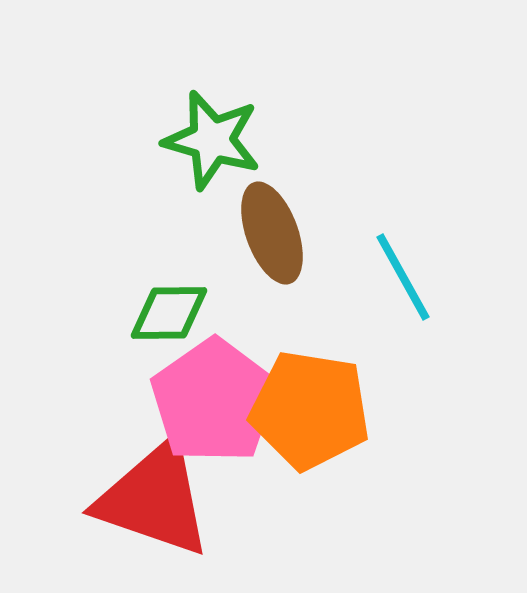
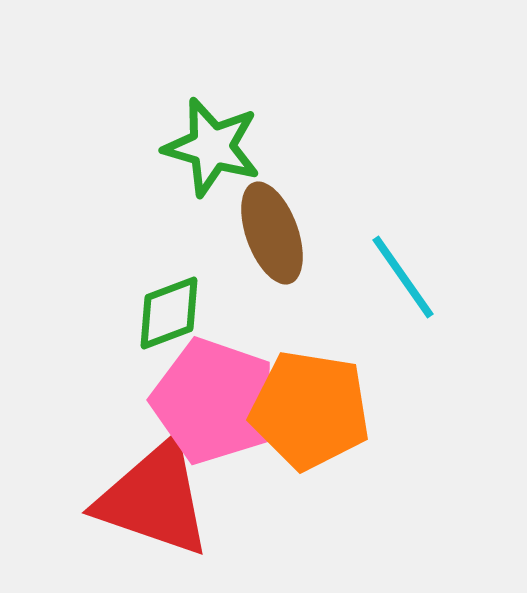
green star: moved 7 px down
cyan line: rotated 6 degrees counterclockwise
green diamond: rotated 20 degrees counterclockwise
pink pentagon: rotated 18 degrees counterclockwise
